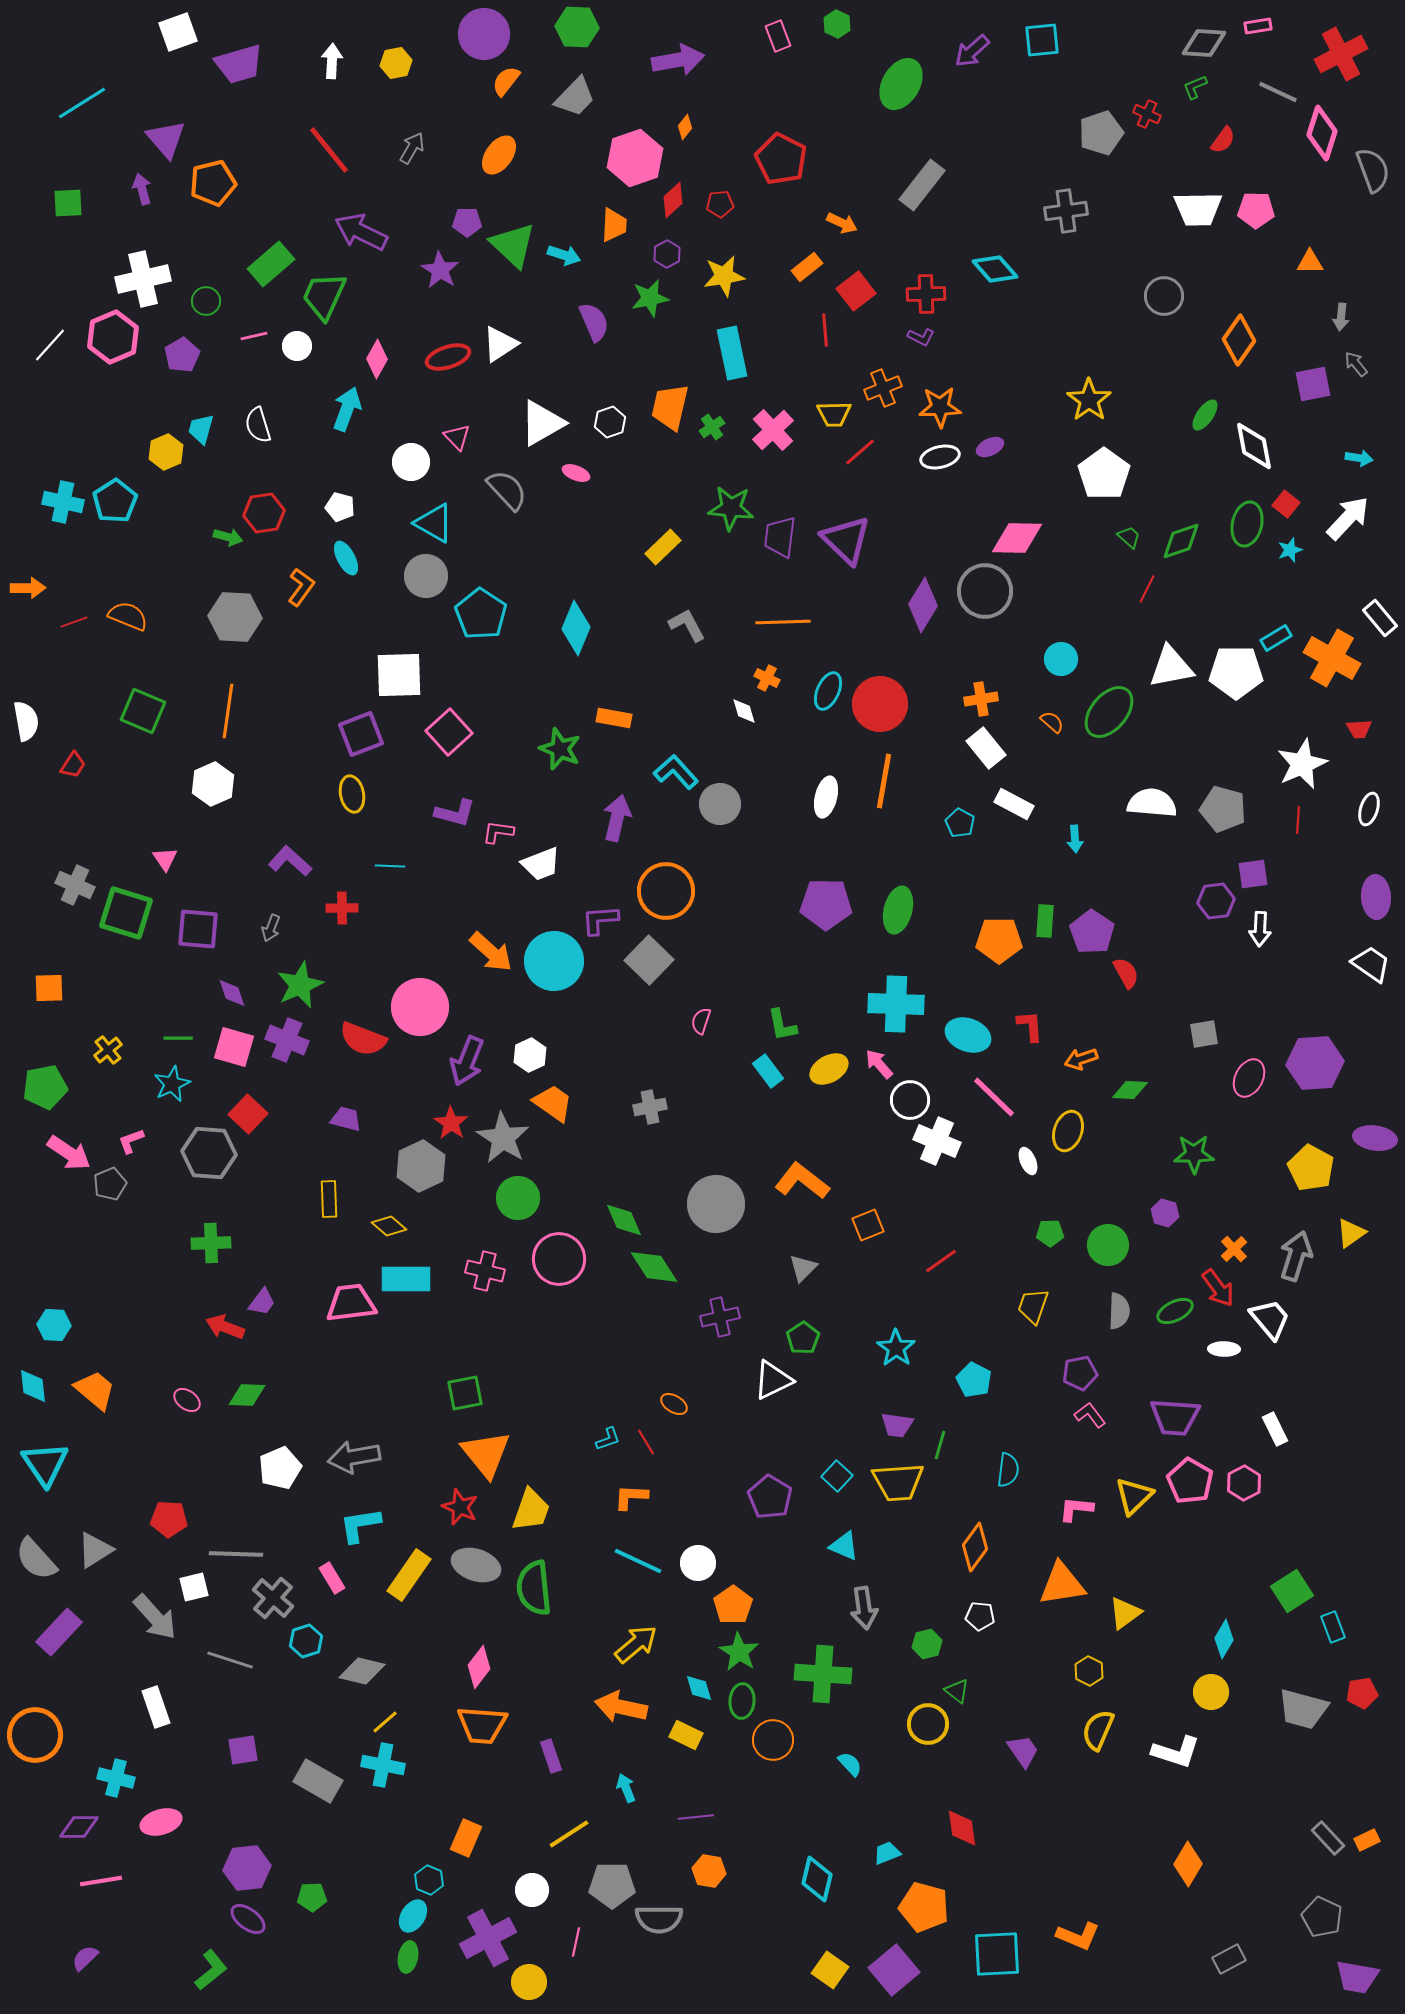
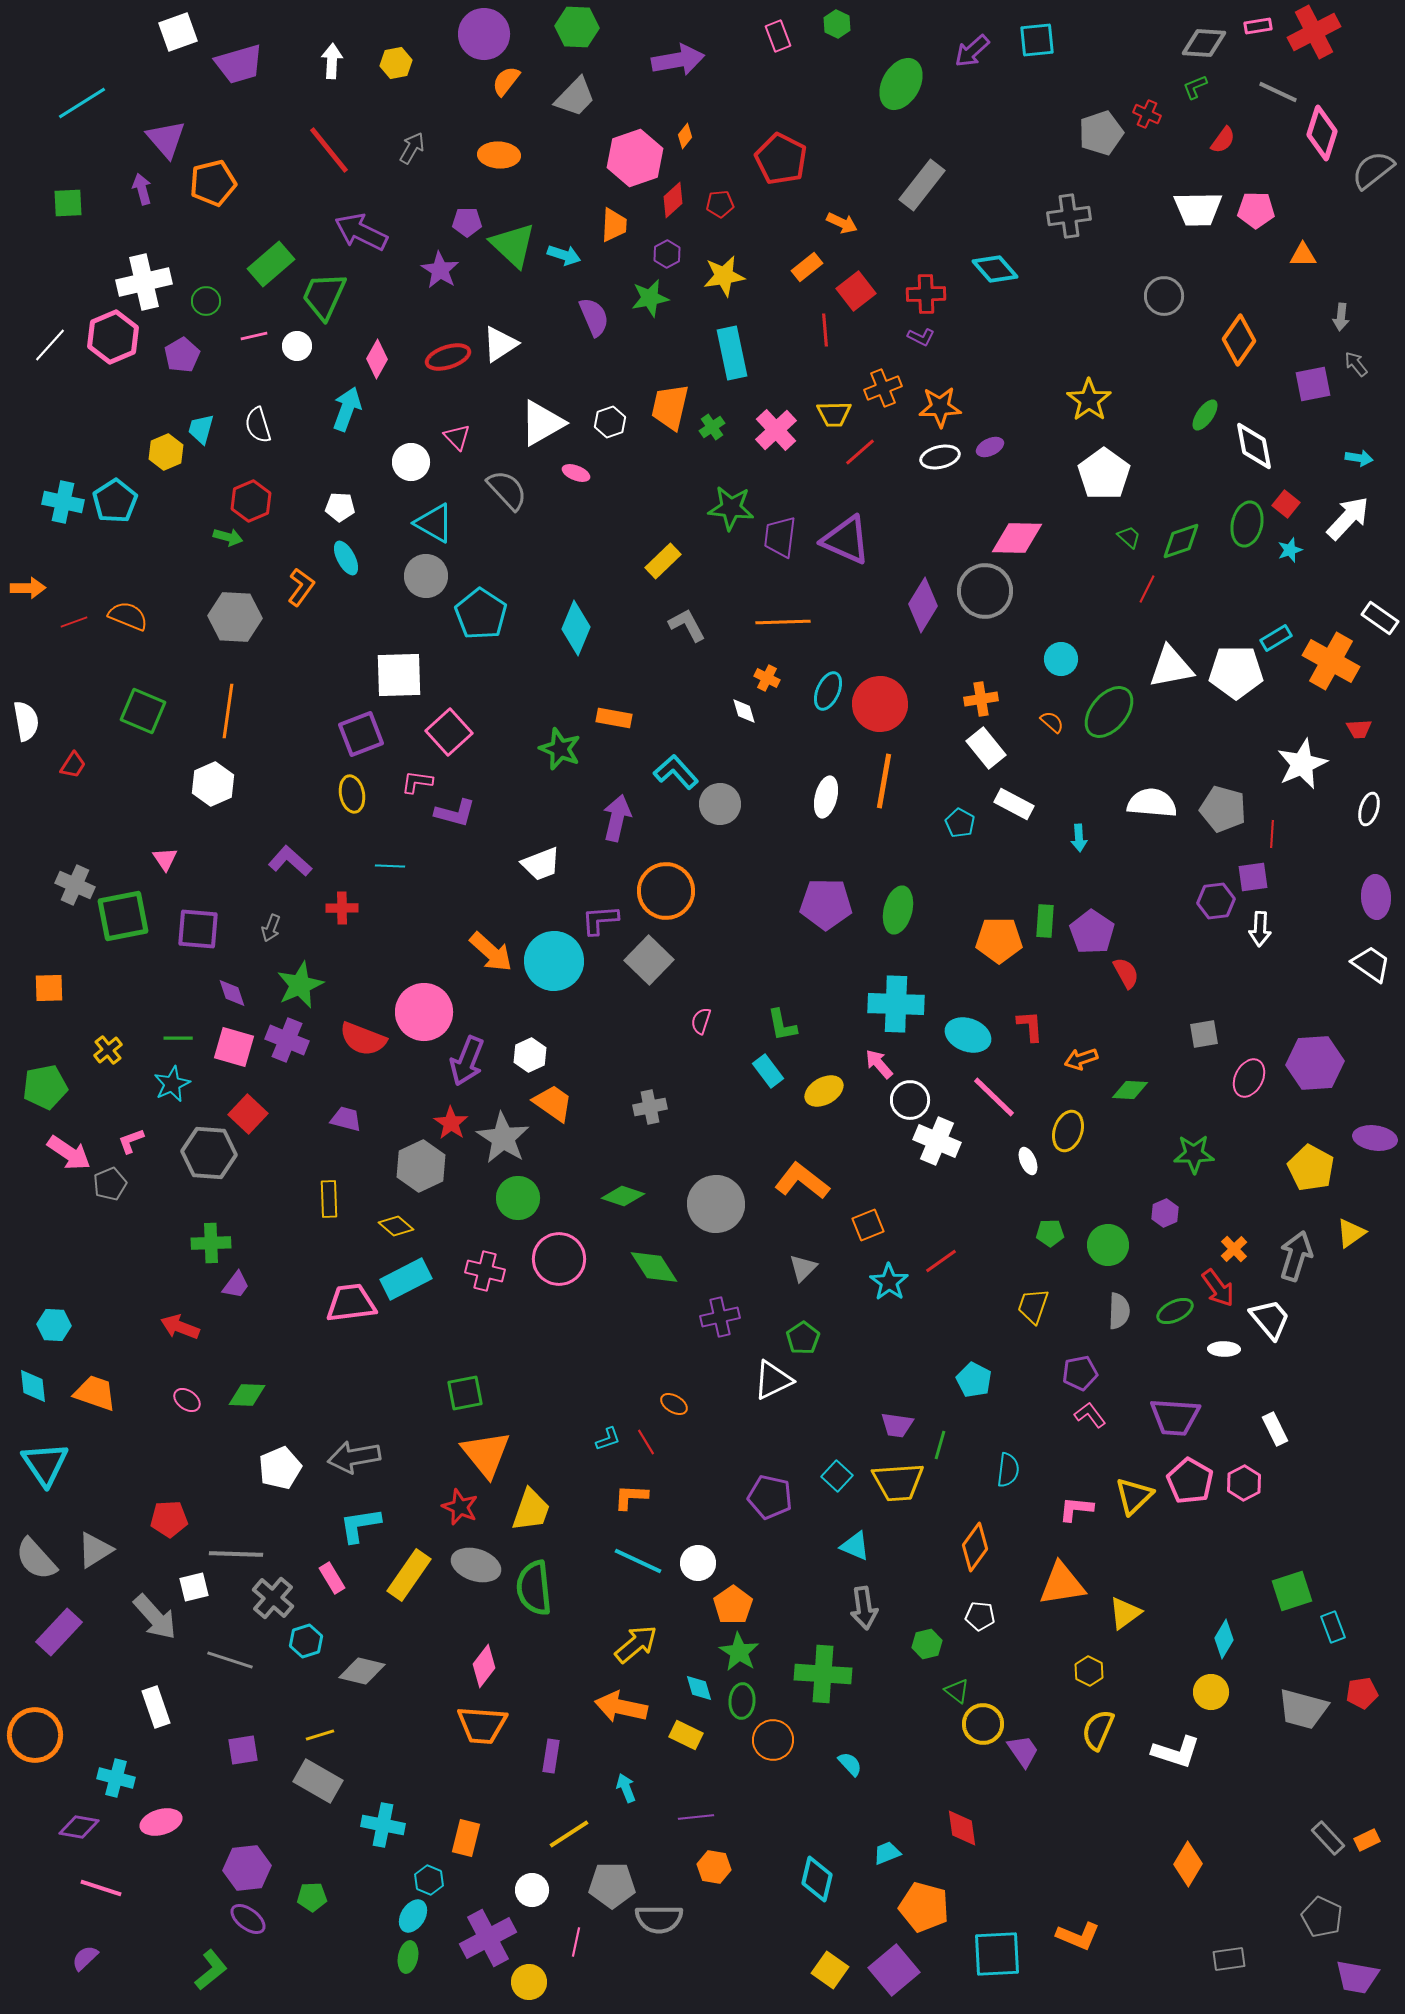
cyan square at (1042, 40): moved 5 px left
red cross at (1341, 54): moved 27 px left, 22 px up
orange diamond at (685, 127): moved 9 px down
orange ellipse at (499, 155): rotated 57 degrees clockwise
gray semicircle at (1373, 170): rotated 108 degrees counterclockwise
gray cross at (1066, 211): moved 3 px right, 5 px down
orange triangle at (1310, 262): moved 7 px left, 7 px up
white cross at (143, 279): moved 1 px right, 3 px down
purple semicircle at (594, 322): moved 5 px up
pink cross at (773, 430): moved 3 px right
white pentagon at (340, 507): rotated 12 degrees counterclockwise
red hexagon at (264, 513): moved 13 px left, 12 px up; rotated 15 degrees counterclockwise
purple triangle at (846, 540): rotated 20 degrees counterclockwise
yellow rectangle at (663, 547): moved 14 px down
white rectangle at (1380, 618): rotated 15 degrees counterclockwise
orange cross at (1332, 658): moved 1 px left, 3 px down
red line at (1298, 820): moved 26 px left, 14 px down
pink L-shape at (498, 832): moved 81 px left, 50 px up
cyan arrow at (1075, 839): moved 4 px right, 1 px up
purple square at (1253, 874): moved 3 px down
green square at (126, 913): moved 3 px left, 3 px down; rotated 28 degrees counterclockwise
pink circle at (420, 1007): moved 4 px right, 5 px down
yellow ellipse at (829, 1069): moved 5 px left, 22 px down
purple hexagon at (1165, 1213): rotated 20 degrees clockwise
green diamond at (624, 1220): moved 1 px left, 24 px up; rotated 48 degrees counterclockwise
yellow diamond at (389, 1226): moved 7 px right
cyan rectangle at (406, 1279): rotated 27 degrees counterclockwise
purple trapezoid at (262, 1302): moved 26 px left, 17 px up
red arrow at (225, 1327): moved 45 px left
cyan star at (896, 1348): moved 7 px left, 66 px up
orange trapezoid at (95, 1390): moved 3 px down; rotated 21 degrees counterclockwise
purple pentagon at (770, 1497): rotated 18 degrees counterclockwise
red pentagon at (169, 1519): rotated 6 degrees counterclockwise
cyan triangle at (844, 1546): moved 11 px right
green square at (1292, 1591): rotated 15 degrees clockwise
pink diamond at (479, 1667): moved 5 px right, 1 px up
yellow line at (385, 1722): moved 65 px left, 13 px down; rotated 24 degrees clockwise
yellow circle at (928, 1724): moved 55 px right
purple rectangle at (551, 1756): rotated 28 degrees clockwise
cyan cross at (383, 1765): moved 60 px down
purple diamond at (79, 1827): rotated 9 degrees clockwise
orange rectangle at (466, 1838): rotated 9 degrees counterclockwise
orange hexagon at (709, 1871): moved 5 px right, 4 px up
pink line at (101, 1881): moved 7 px down; rotated 27 degrees clockwise
gray rectangle at (1229, 1959): rotated 20 degrees clockwise
